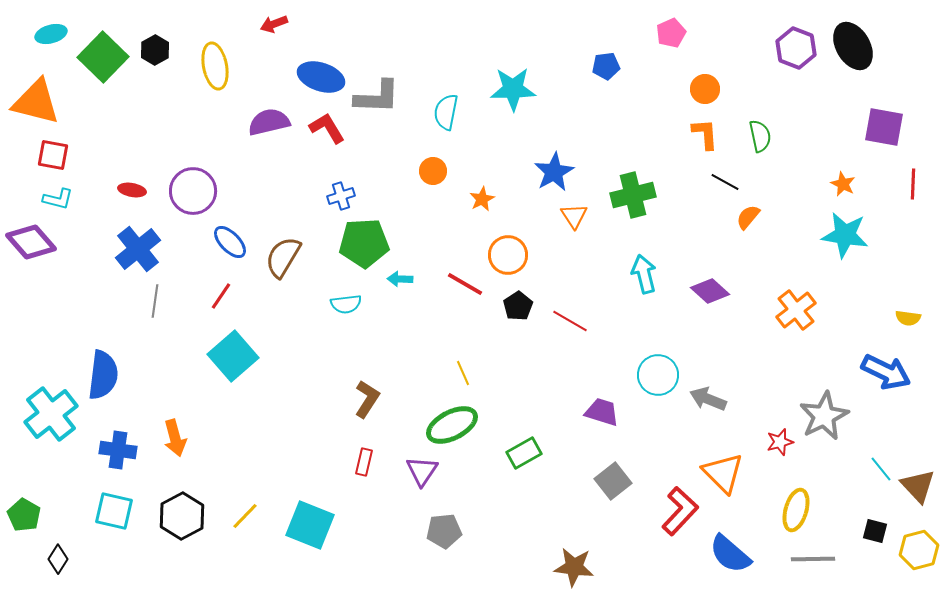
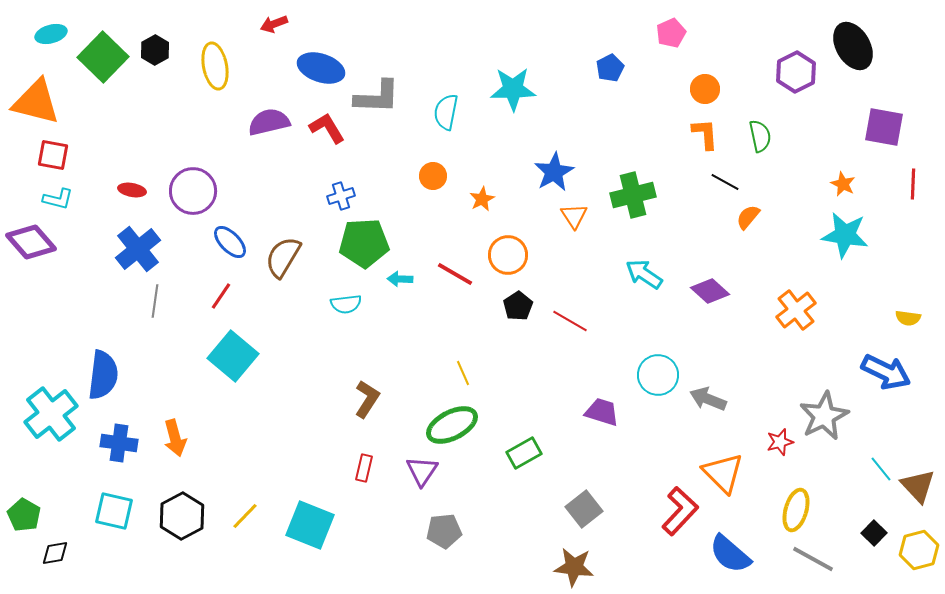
purple hexagon at (796, 48): moved 24 px down; rotated 12 degrees clockwise
blue pentagon at (606, 66): moved 4 px right, 2 px down; rotated 20 degrees counterclockwise
blue ellipse at (321, 77): moved 9 px up
orange circle at (433, 171): moved 5 px down
cyan arrow at (644, 274): rotated 42 degrees counterclockwise
red line at (465, 284): moved 10 px left, 10 px up
cyan square at (233, 356): rotated 9 degrees counterclockwise
blue cross at (118, 450): moved 1 px right, 7 px up
red rectangle at (364, 462): moved 6 px down
gray square at (613, 481): moved 29 px left, 28 px down
black square at (875, 531): moved 1 px left, 2 px down; rotated 30 degrees clockwise
black diamond at (58, 559): moved 3 px left, 6 px up; rotated 48 degrees clockwise
gray line at (813, 559): rotated 30 degrees clockwise
